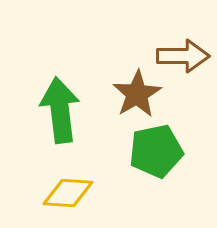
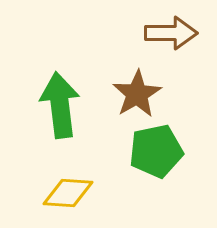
brown arrow: moved 12 px left, 23 px up
green arrow: moved 5 px up
